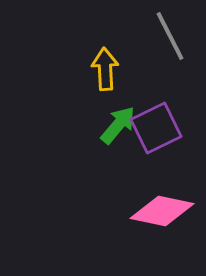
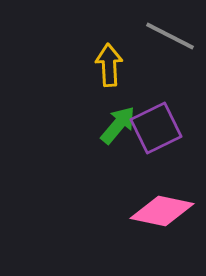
gray line: rotated 36 degrees counterclockwise
yellow arrow: moved 4 px right, 4 px up
